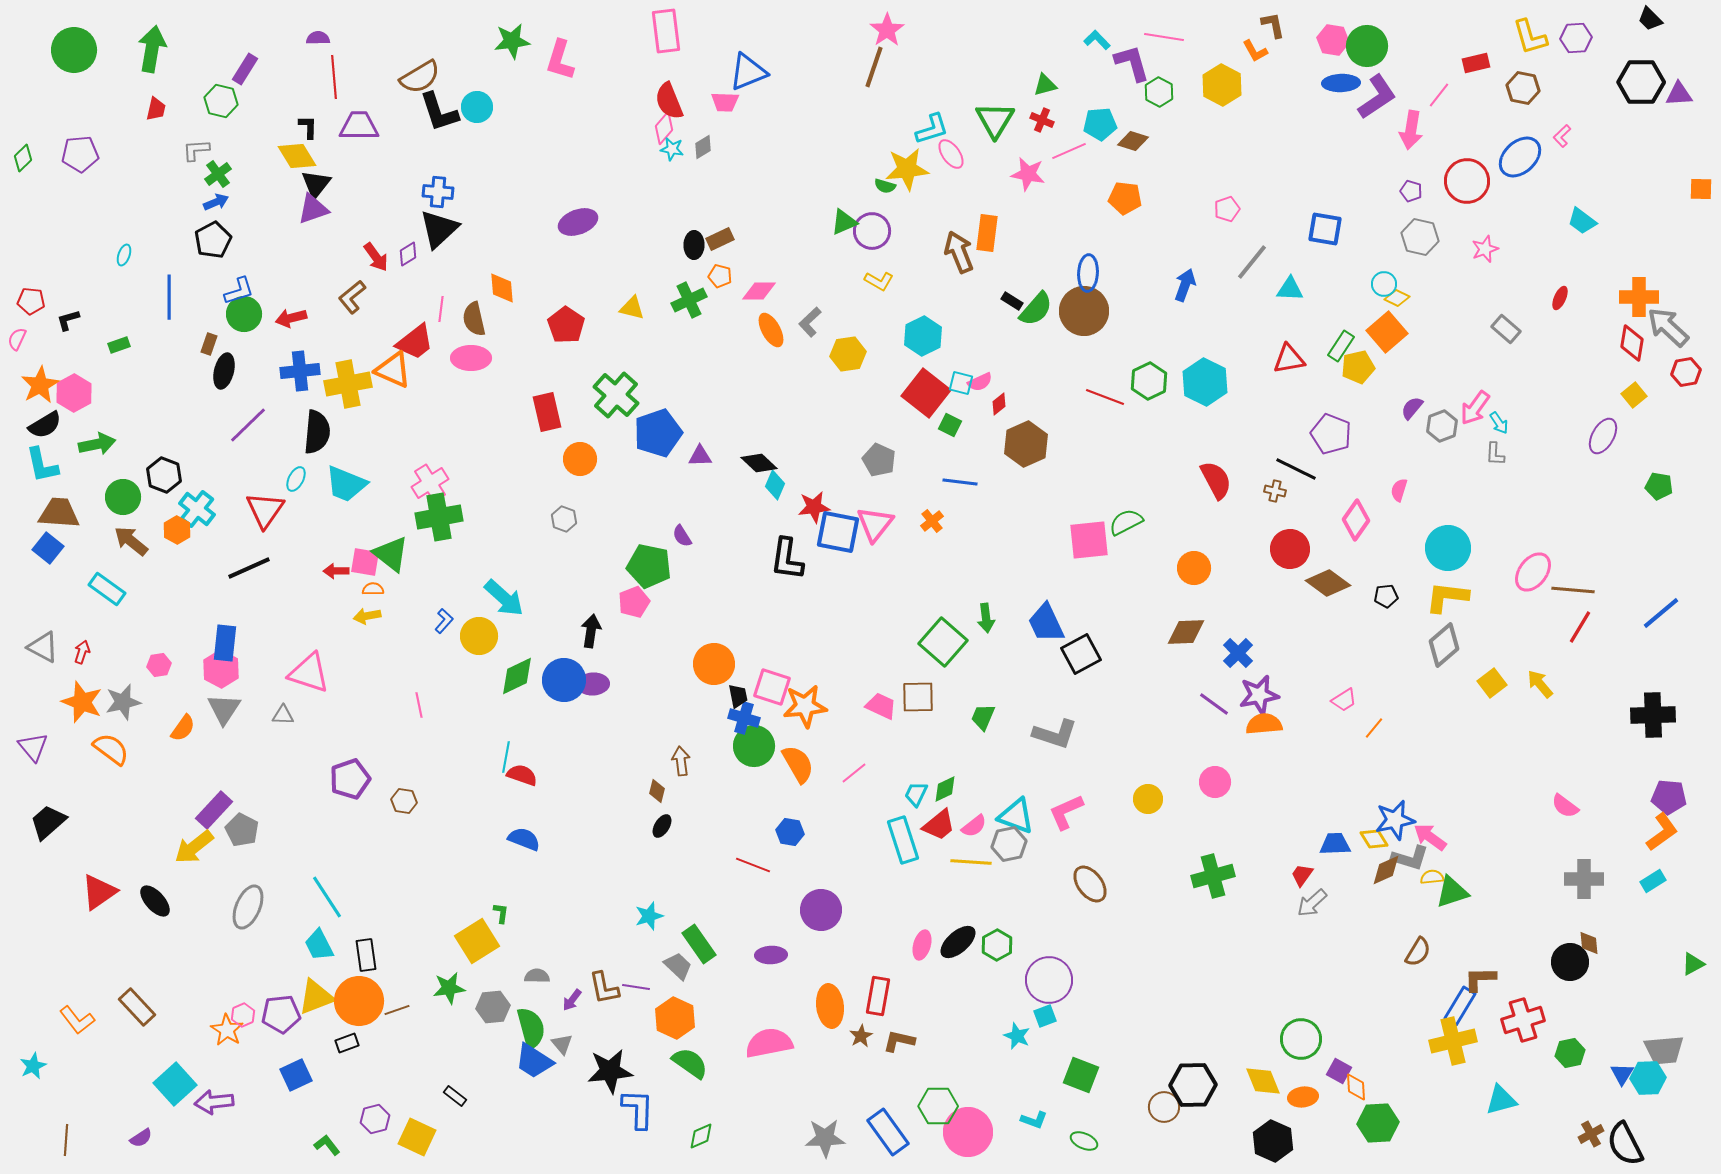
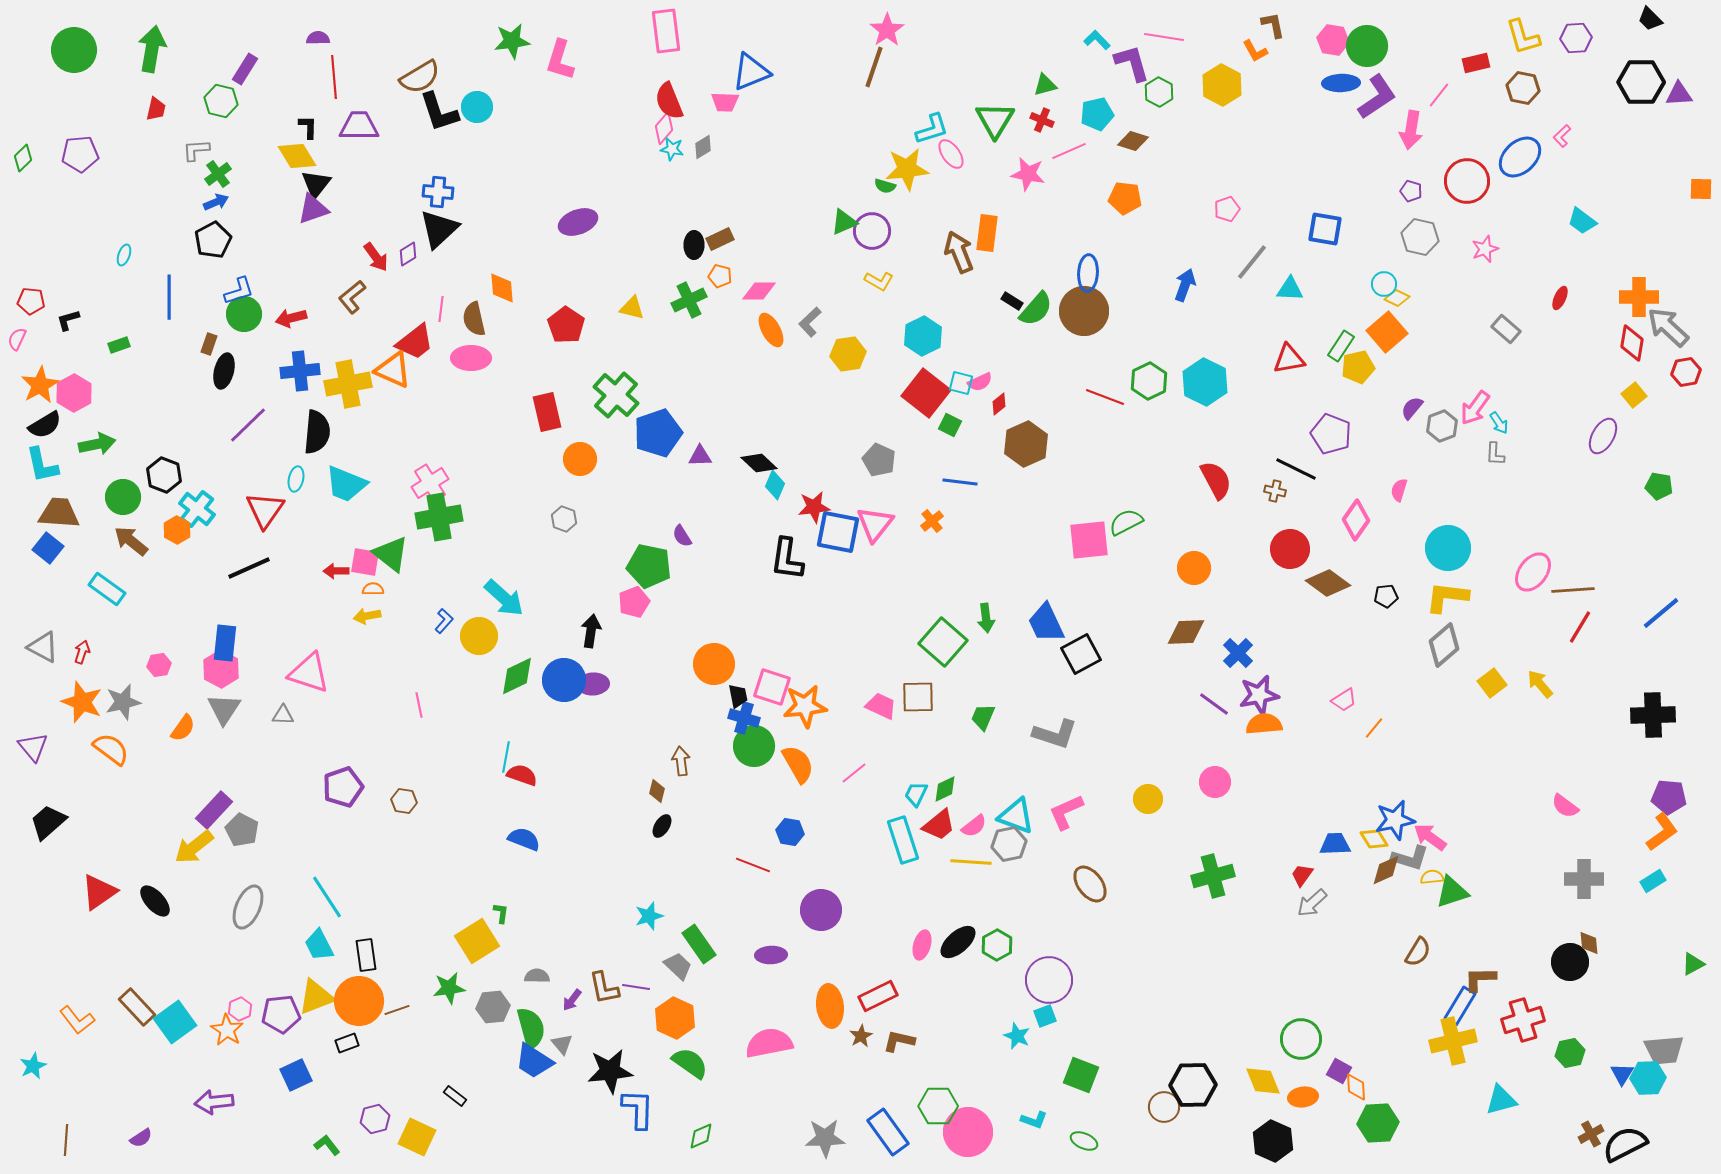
yellow L-shape at (1530, 37): moved 7 px left
blue triangle at (748, 72): moved 3 px right
cyan pentagon at (1100, 124): moved 3 px left, 10 px up; rotated 8 degrees counterclockwise
cyan ellipse at (296, 479): rotated 15 degrees counterclockwise
brown line at (1573, 590): rotated 9 degrees counterclockwise
purple pentagon at (350, 779): moved 7 px left, 8 px down
red rectangle at (878, 996): rotated 54 degrees clockwise
pink hexagon at (243, 1015): moved 3 px left, 6 px up
cyan square at (175, 1084): moved 62 px up; rotated 6 degrees clockwise
black semicircle at (1625, 1144): rotated 90 degrees clockwise
